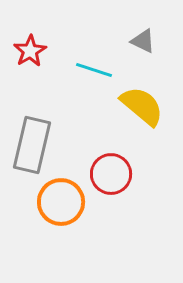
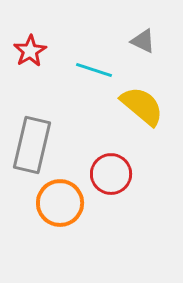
orange circle: moved 1 px left, 1 px down
